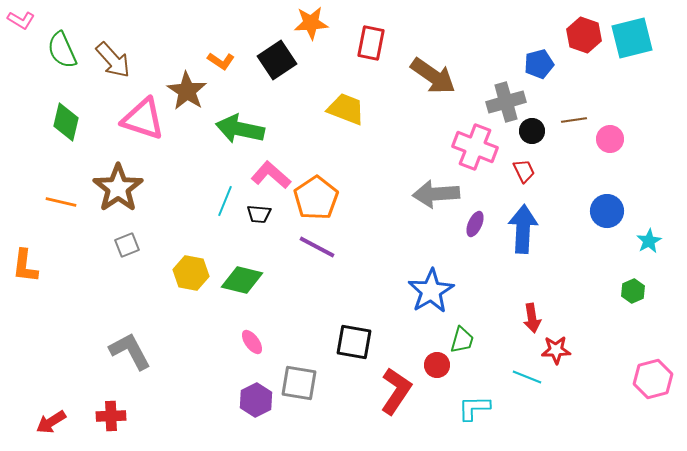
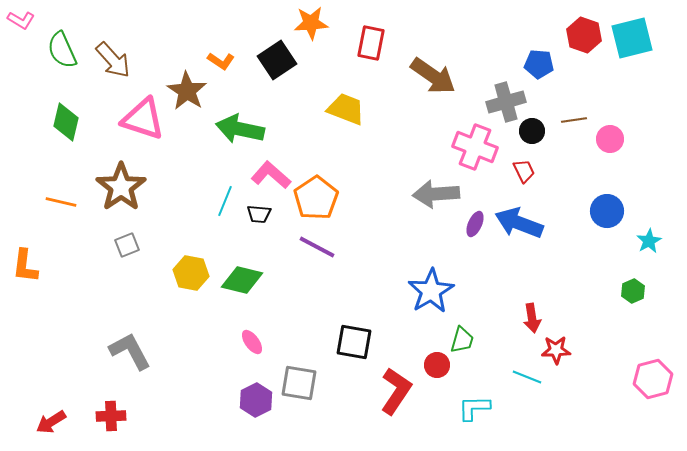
blue pentagon at (539, 64): rotated 20 degrees clockwise
brown star at (118, 188): moved 3 px right, 1 px up
blue arrow at (523, 229): moved 4 px left, 6 px up; rotated 72 degrees counterclockwise
